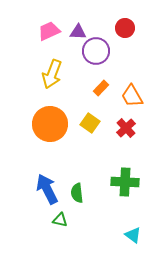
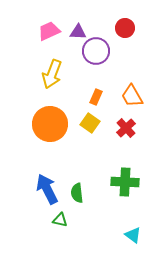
orange rectangle: moved 5 px left, 9 px down; rotated 21 degrees counterclockwise
